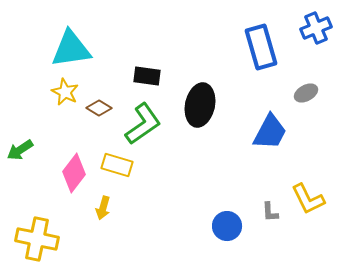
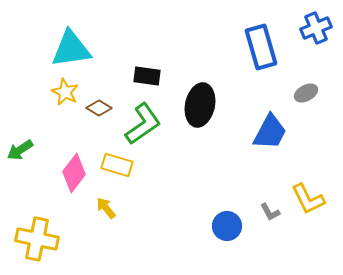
yellow arrow: moved 3 px right; rotated 125 degrees clockwise
gray L-shape: rotated 25 degrees counterclockwise
